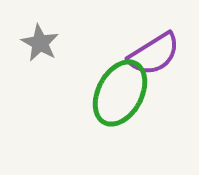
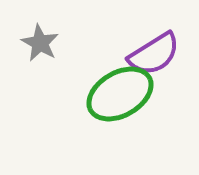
green ellipse: moved 1 px down; rotated 32 degrees clockwise
